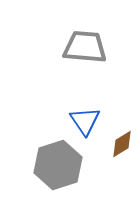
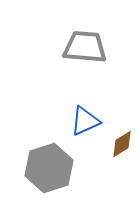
blue triangle: rotated 40 degrees clockwise
gray hexagon: moved 9 px left, 3 px down
